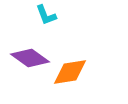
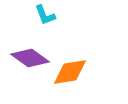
cyan L-shape: moved 1 px left
